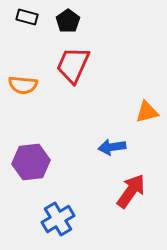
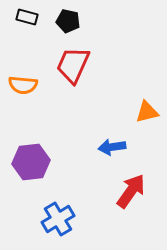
black pentagon: rotated 25 degrees counterclockwise
